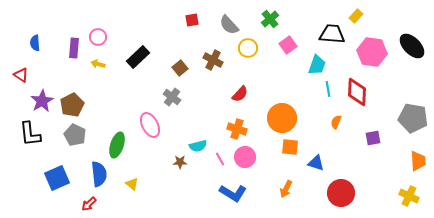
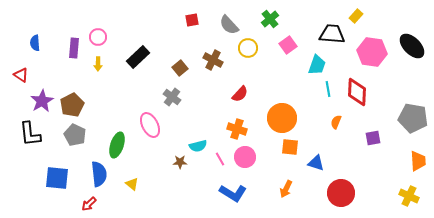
yellow arrow at (98, 64): rotated 104 degrees counterclockwise
blue square at (57, 178): rotated 30 degrees clockwise
